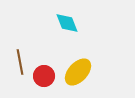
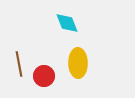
brown line: moved 1 px left, 2 px down
yellow ellipse: moved 9 px up; rotated 44 degrees counterclockwise
